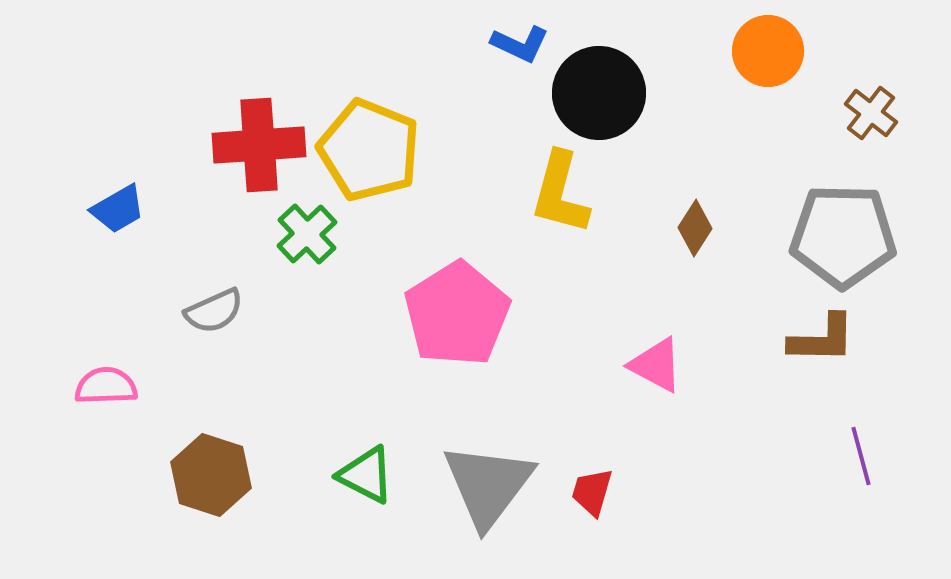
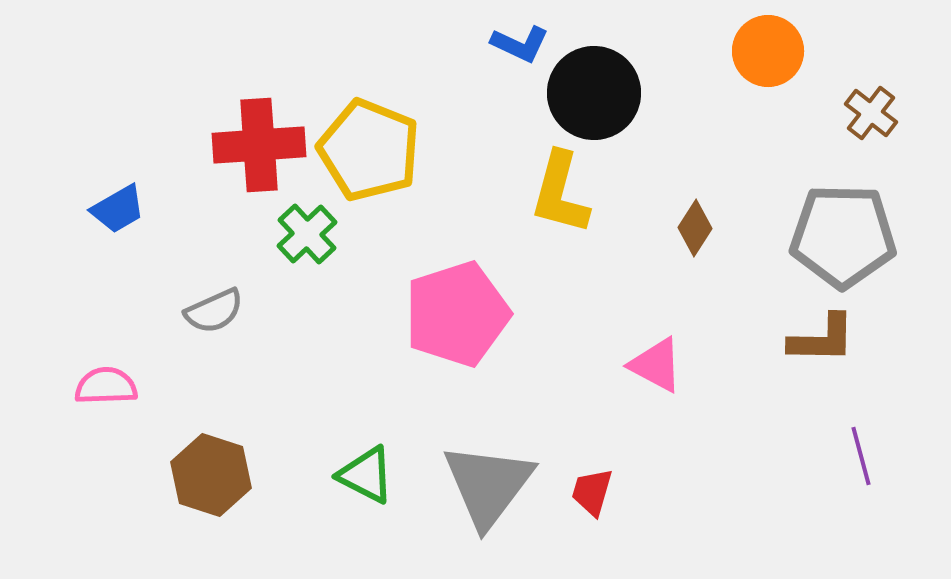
black circle: moved 5 px left
pink pentagon: rotated 14 degrees clockwise
